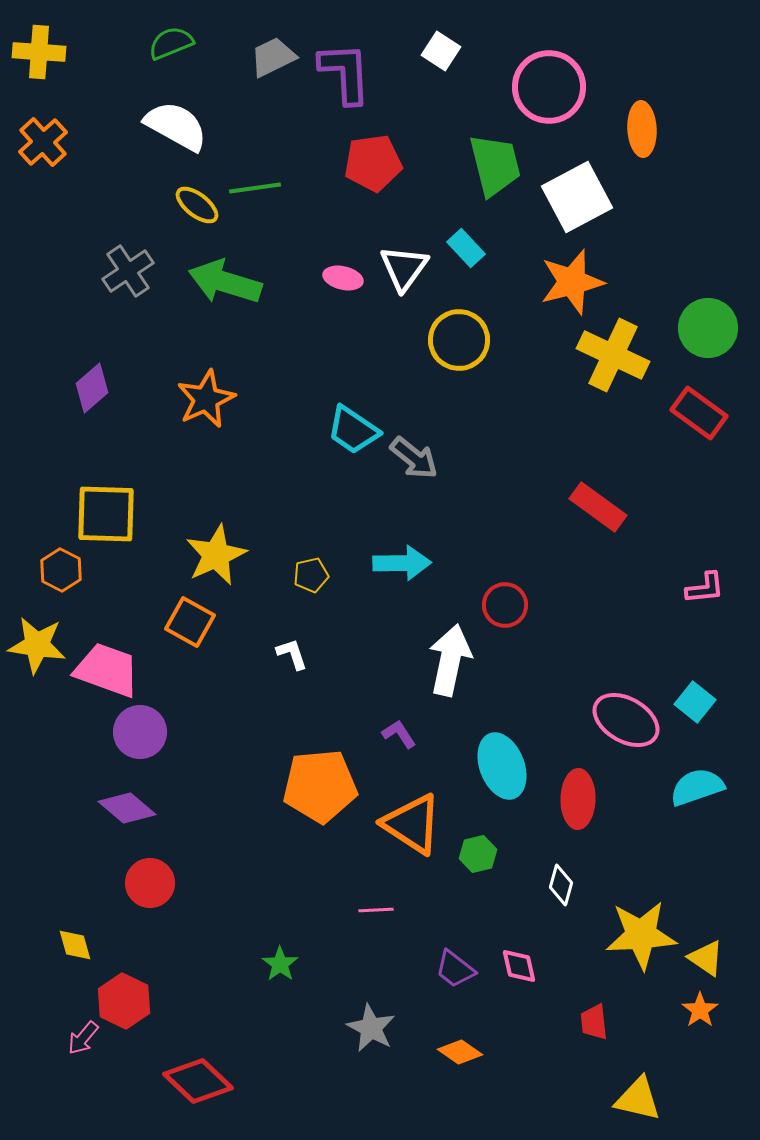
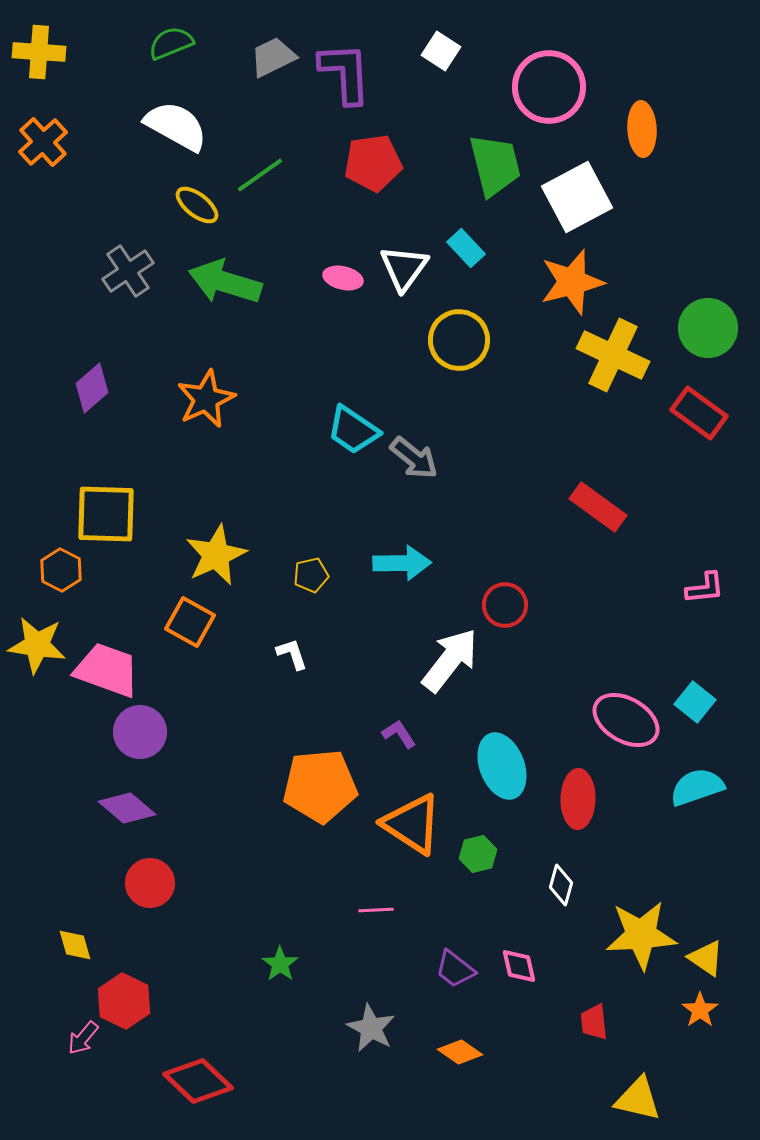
green line at (255, 188): moved 5 px right, 13 px up; rotated 27 degrees counterclockwise
white arrow at (450, 660): rotated 26 degrees clockwise
